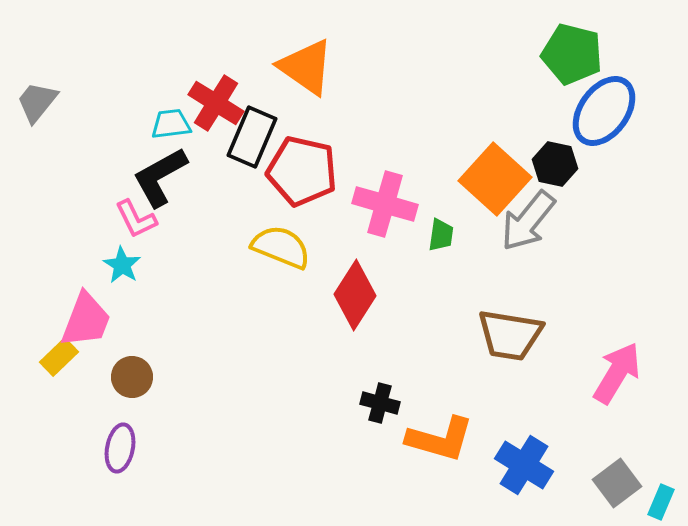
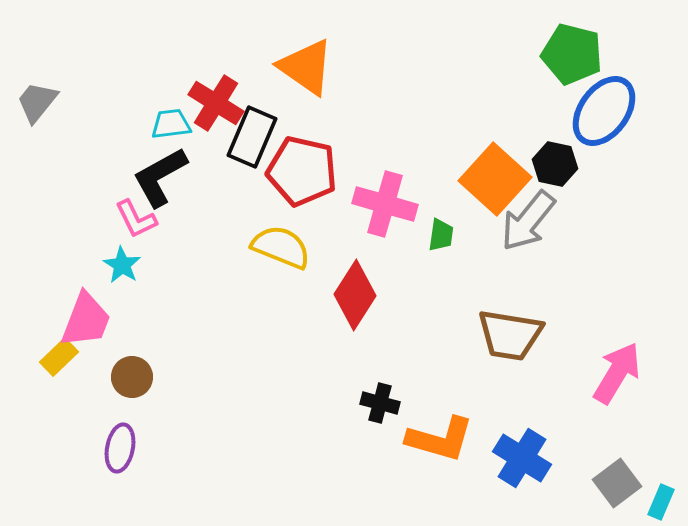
blue cross: moved 2 px left, 7 px up
